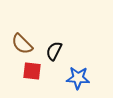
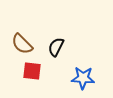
black semicircle: moved 2 px right, 4 px up
blue star: moved 5 px right
